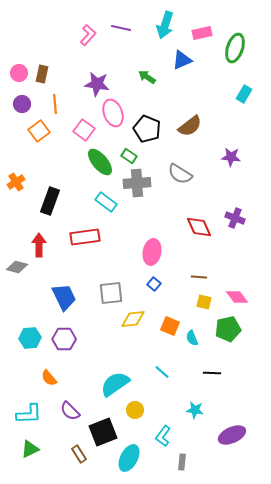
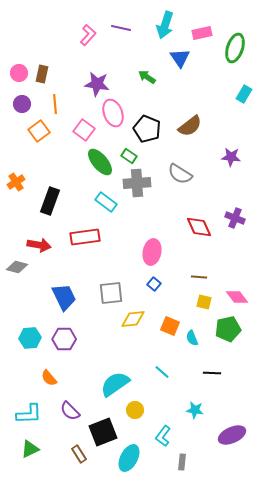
blue triangle at (182, 60): moved 2 px left, 2 px up; rotated 40 degrees counterclockwise
red arrow at (39, 245): rotated 100 degrees clockwise
